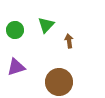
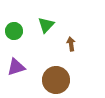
green circle: moved 1 px left, 1 px down
brown arrow: moved 2 px right, 3 px down
brown circle: moved 3 px left, 2 px up
